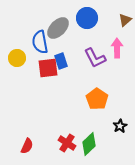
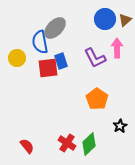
blue circle: moved 18 px right, 1 px down
gray ellipse: moved 3 px left
red semicircle: rotated 63 degrees counterclockwise
